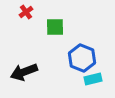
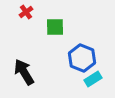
black arrow: rotated 80 degrees clockwise
cyan rectangle: rotated 18 degrees counterclockwise
